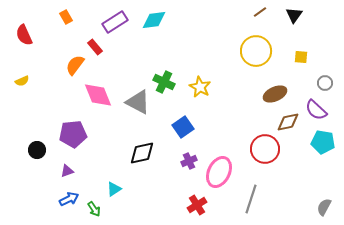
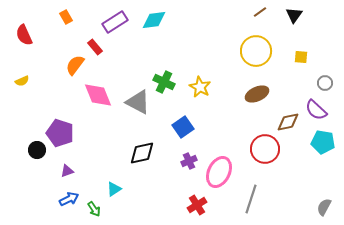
brown ellipse: moved 18 px left
purple pentagon: moved 13 px left, 1 px up; rotated 24 degrees clockwise
